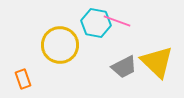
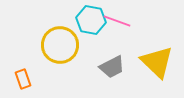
cyan hexagon: moved 5 px left, 3 px up
gray trapezoid: moved 12 px left
